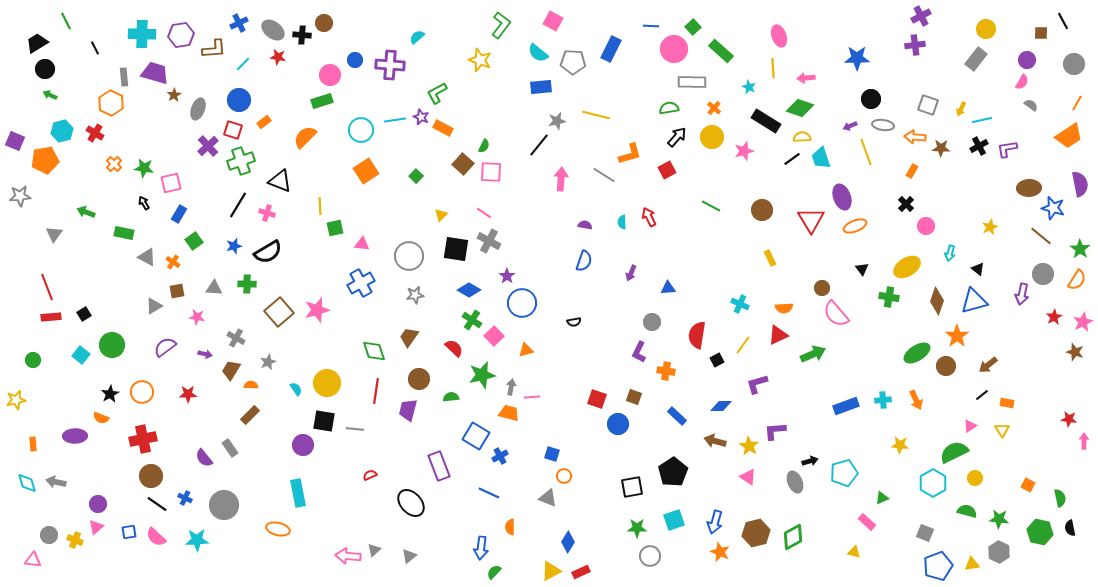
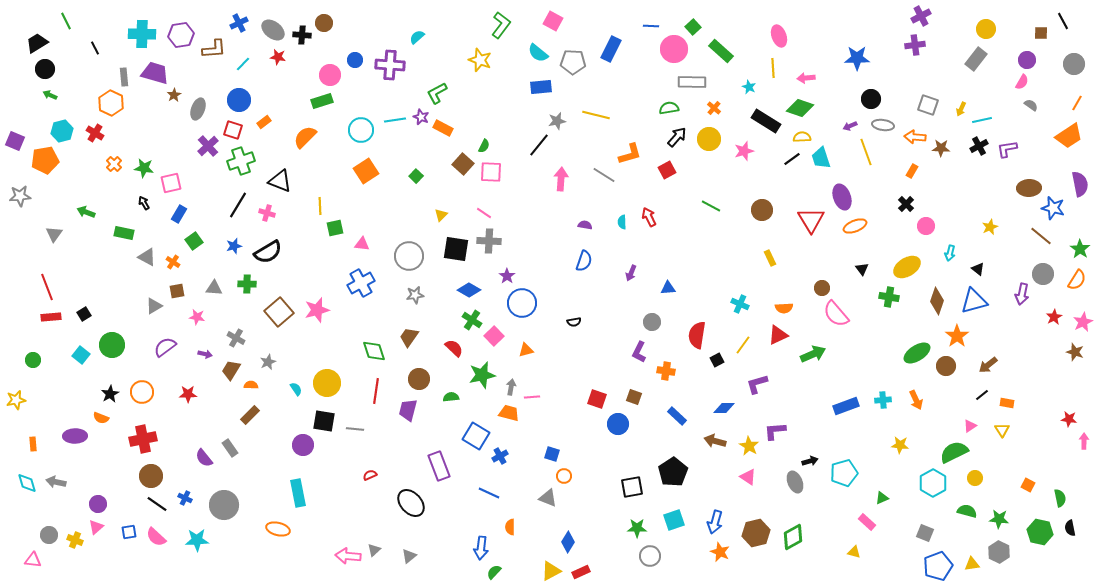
yellow circle at (712, 137): moved 3 px left, 2 px down
gray cross at (489, 241): rotated 25 degrees counterclockwise
blue diamond at (721, 406): moved 3 px right, 2 px down
